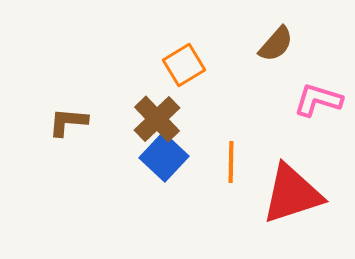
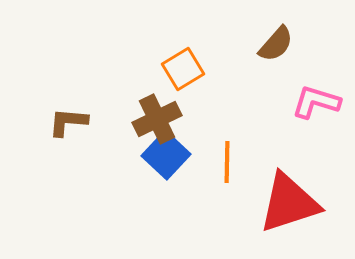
orange square: moved 1 px left, 4 px down
pink L-shape: moved 2 px left, 2 px down
brown cross: rotated 18 degrees clockwise
blue square: moved 2 px right, 2 px up
orange line: moved 4 px left
red triangle: moved 3 px left, 9 px down
